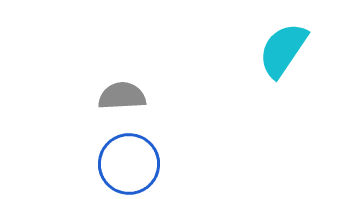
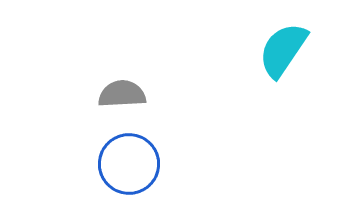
gray semicircle: moved 2 px up
